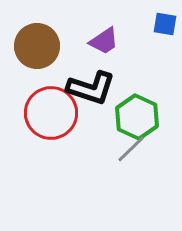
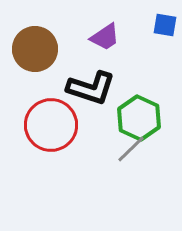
blue square: moved 1 px down
purple trapezoid: moved 1 px right, 4 px up
brown circle: moved 2 px left, 3 px down
red circle: moved 12 px down
green hexagon: moved 2 px right, 1 px down
